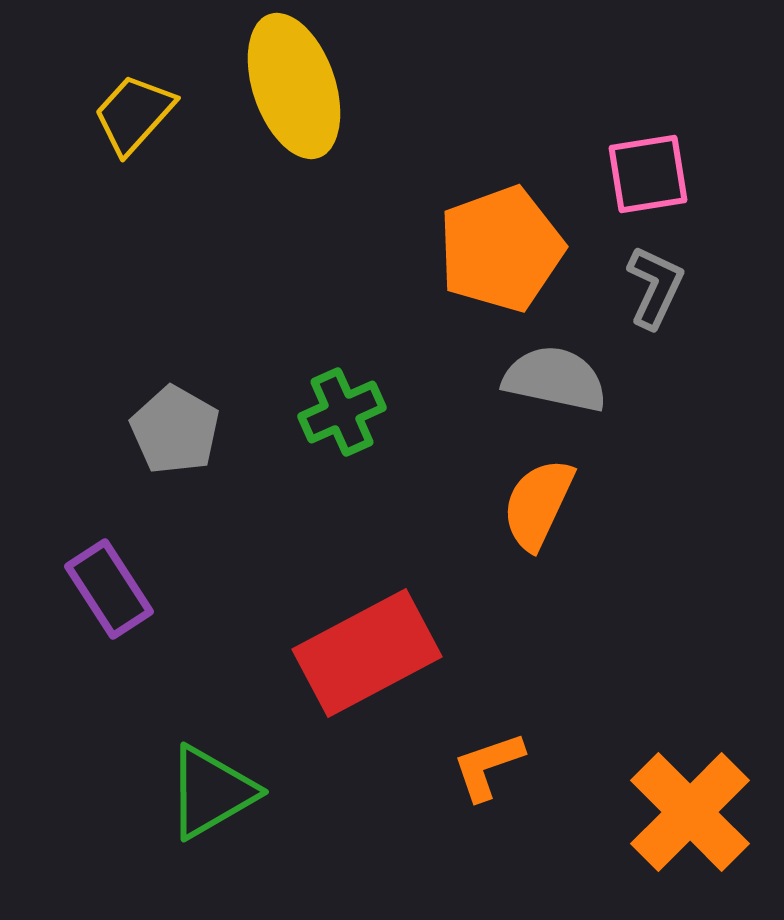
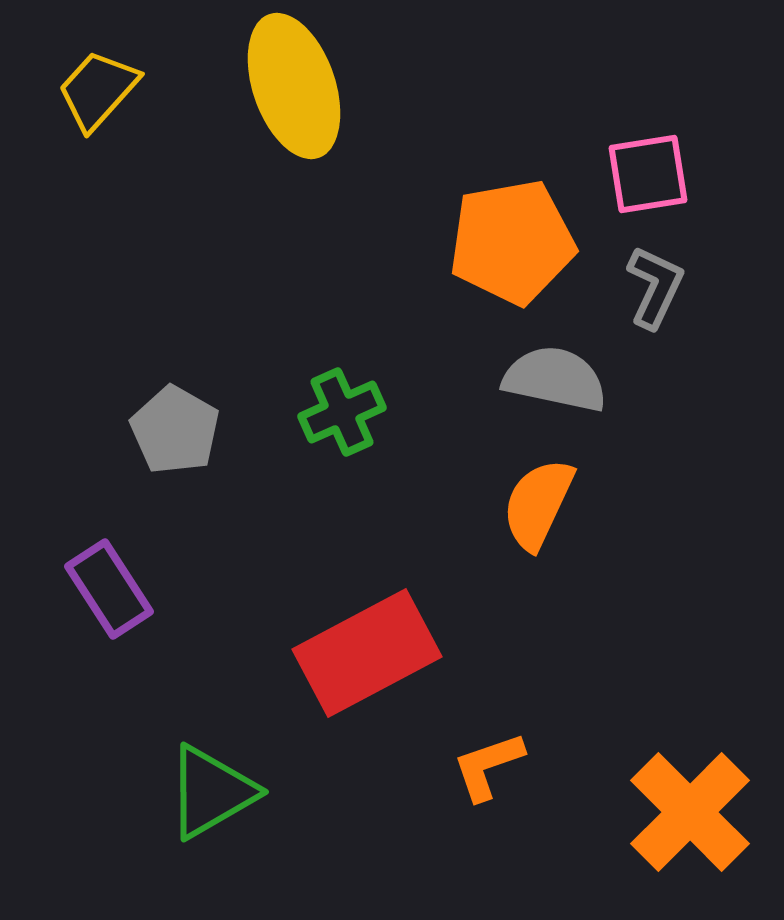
yellow trapezoid: moved 36 px left, 24 px up
orange pentagon: moved 11 px right, 7 px up; rotated 10 degrees clockwise
